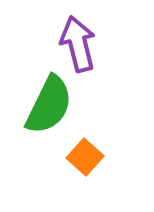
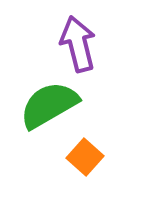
green semicircle: rotated 146 degrees counterclockwise
